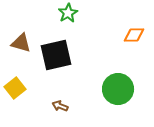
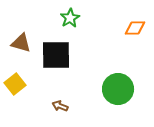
green star: moved 2 px right, 5 px down
orange diamond: moved 1 px right, 7 px up
black square: rotated 12 degrees clockwise
yellow square: moved 4 px up
